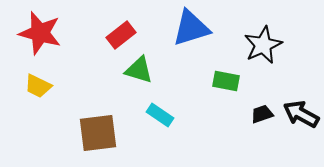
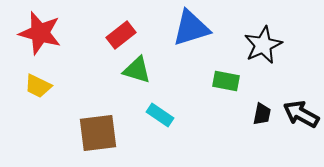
green triangle: moved 2 px left
black trapezoid: rotated 120 degrees clockwise
